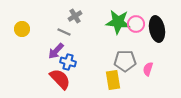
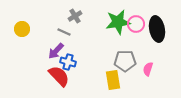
green star: rotated 15 degrees counterclockwise
red semicircle: moved 1 px left, 3 px up
